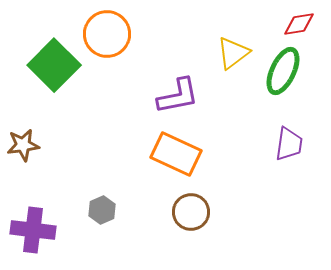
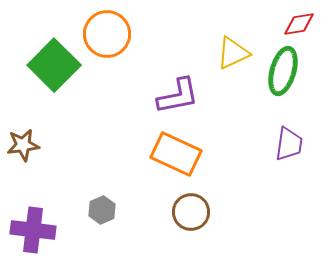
yellow triangle: rotated 12 degrees clockwise
green ellipse: rotated 9 degrees counterclockwise
